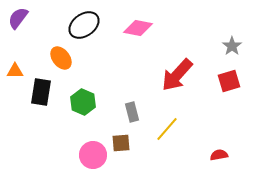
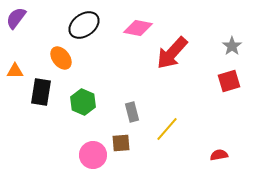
purple semicircle: moved 2 px left
red arrow: moved 5 px left, 22 px up
